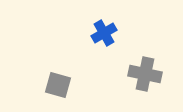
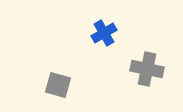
gray cross: moved 2 px right, 5 px up
